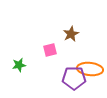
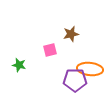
brown star: rotated 14 degrees clockwise
green star: rotated 24 degrees clockwise
purple pentagon: moved 1 px right, 2 px down
